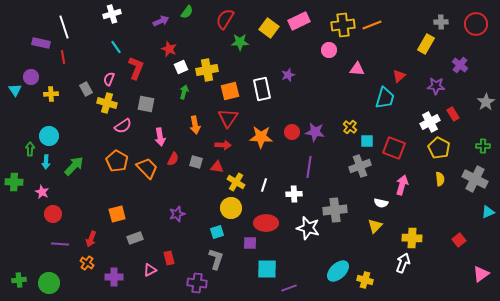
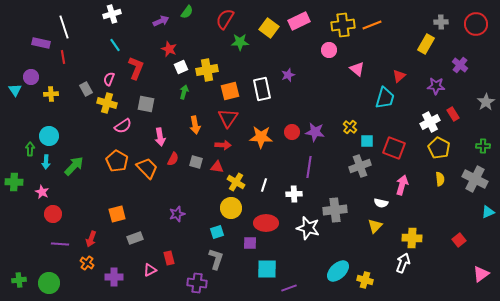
cyan line at (116, 47): moved 1 px left, 2 px up
pink triangle at (357, 69): rotated 35 degrees clockwise
